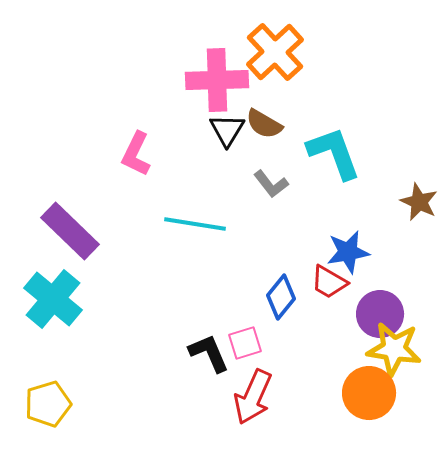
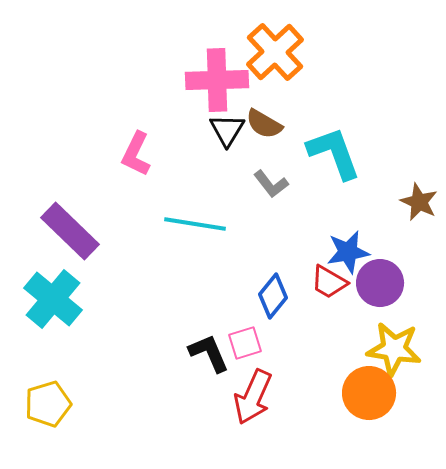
blue diamond: moved 8 px left, 1 px up
purple circle: moved 31 px up
